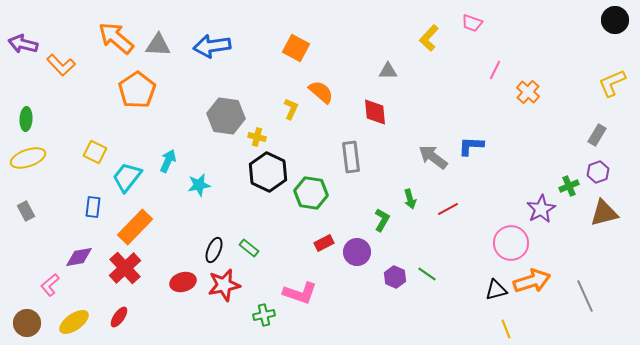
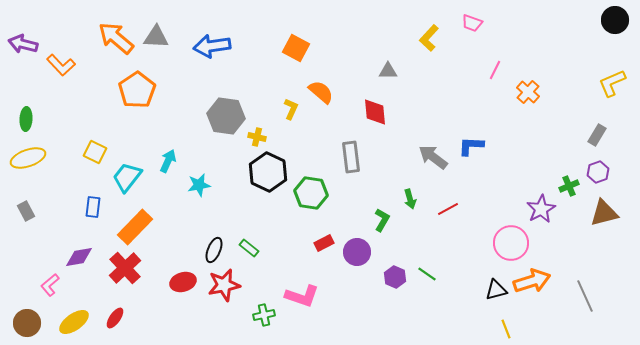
gray triangle at (158, 45): moved 2 px left, 8 px up
pink L-shape at (300, 293): moved 2 px right, 3 px down
red ellipse at (119, 317): moved 4 px left, 1 px down
